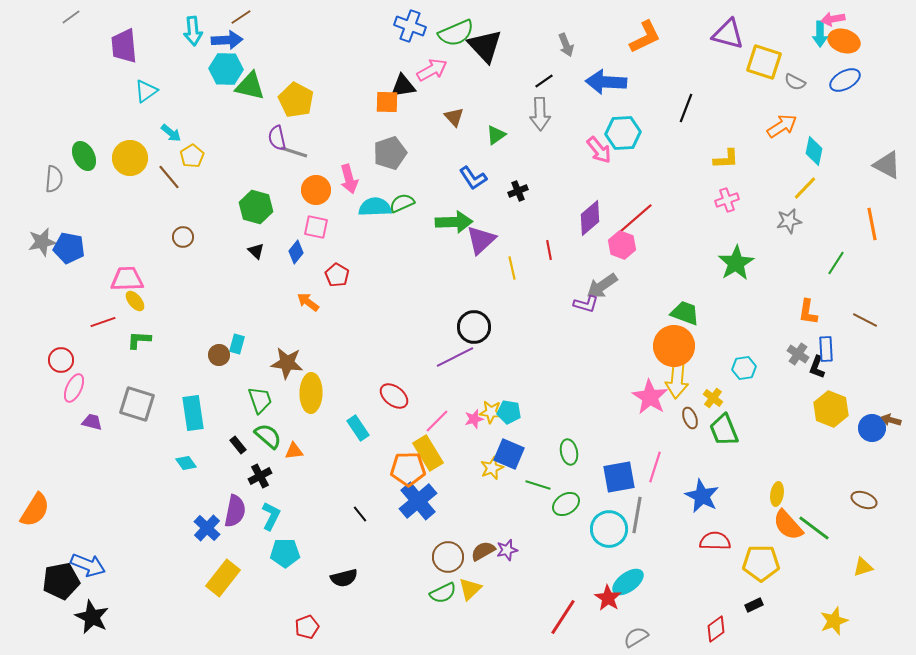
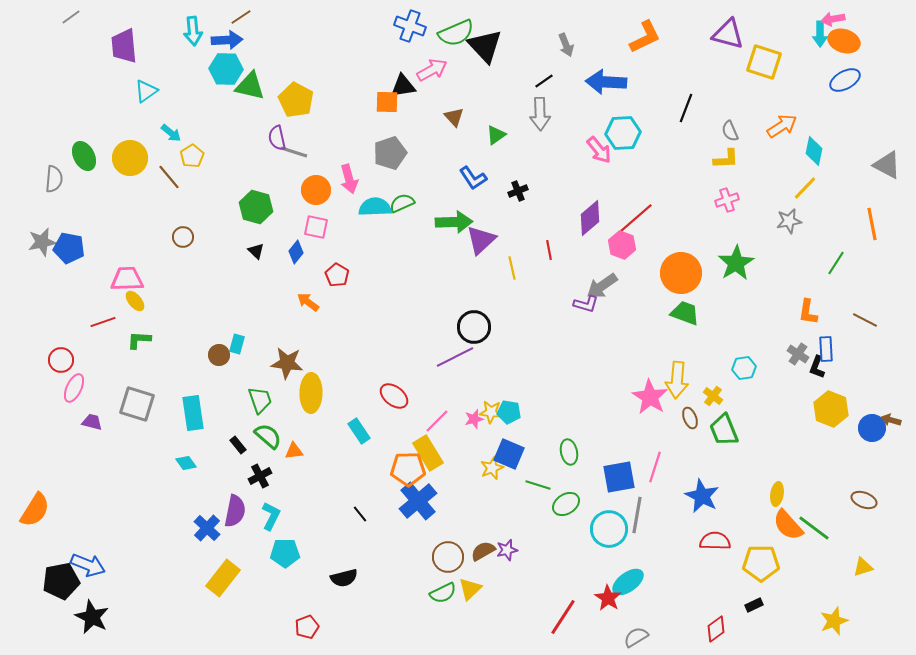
gray semicircle at (795, 82): moved 65 px left, 49 px down; rotated 40 degrees clockwise
orange circle at (674, 346): moved 7 px right, 73 px up
yellow cross at (713, 398): moved 2 px up
cyan rectangle at (358, 428): moved 1 px right, 3 px down
